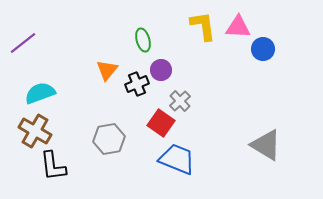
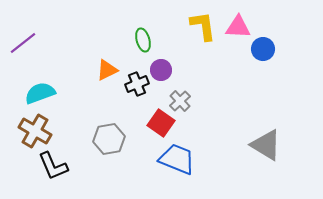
orange triangle: rotated 25 degrees clockwise
black L-shape: rotated 16 degrees counterclockwise
